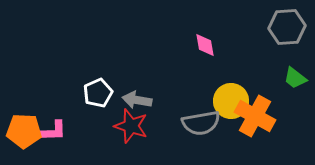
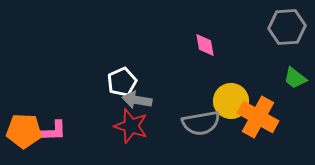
white pentagon: moved 24 px right, 11 px up
orange cross: moved 3 px right, 1 px down
